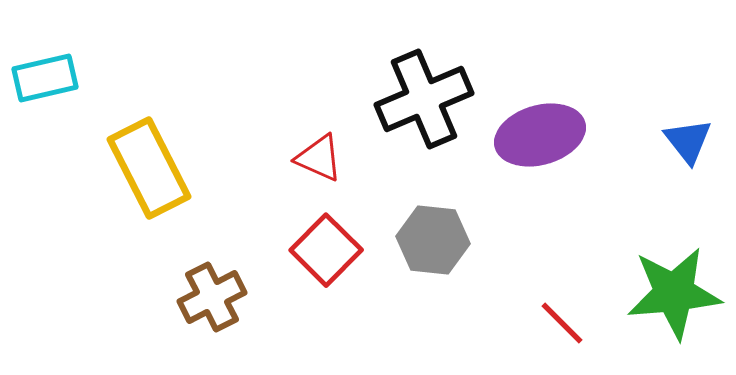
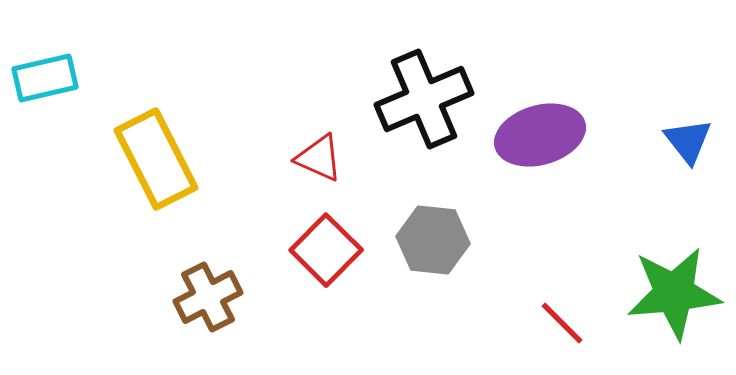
yellow rectangle: moved 7 px right, 9 px up
brown cross: moved 4 px left
